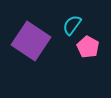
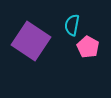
cyan semicircle: rotated 25 degrees counterclockwise
